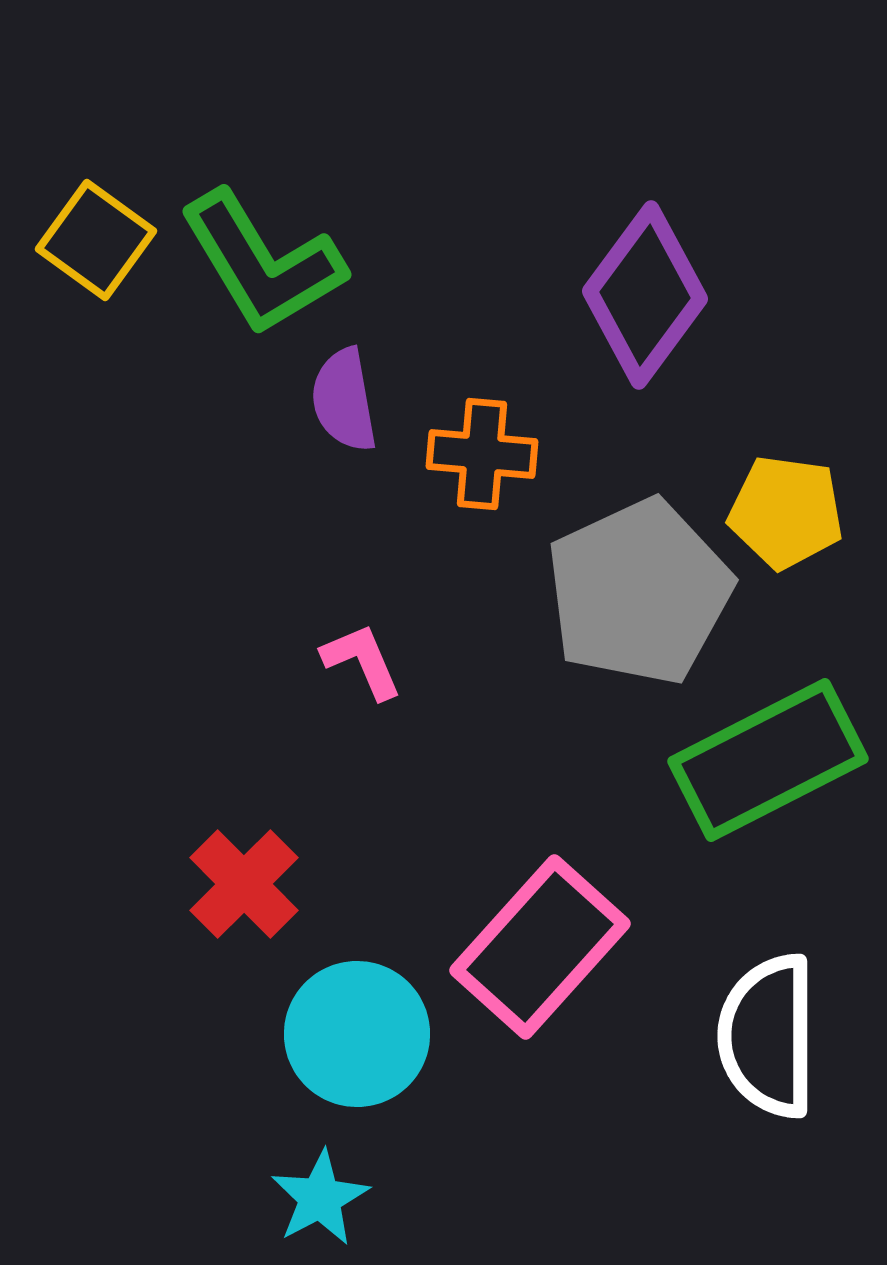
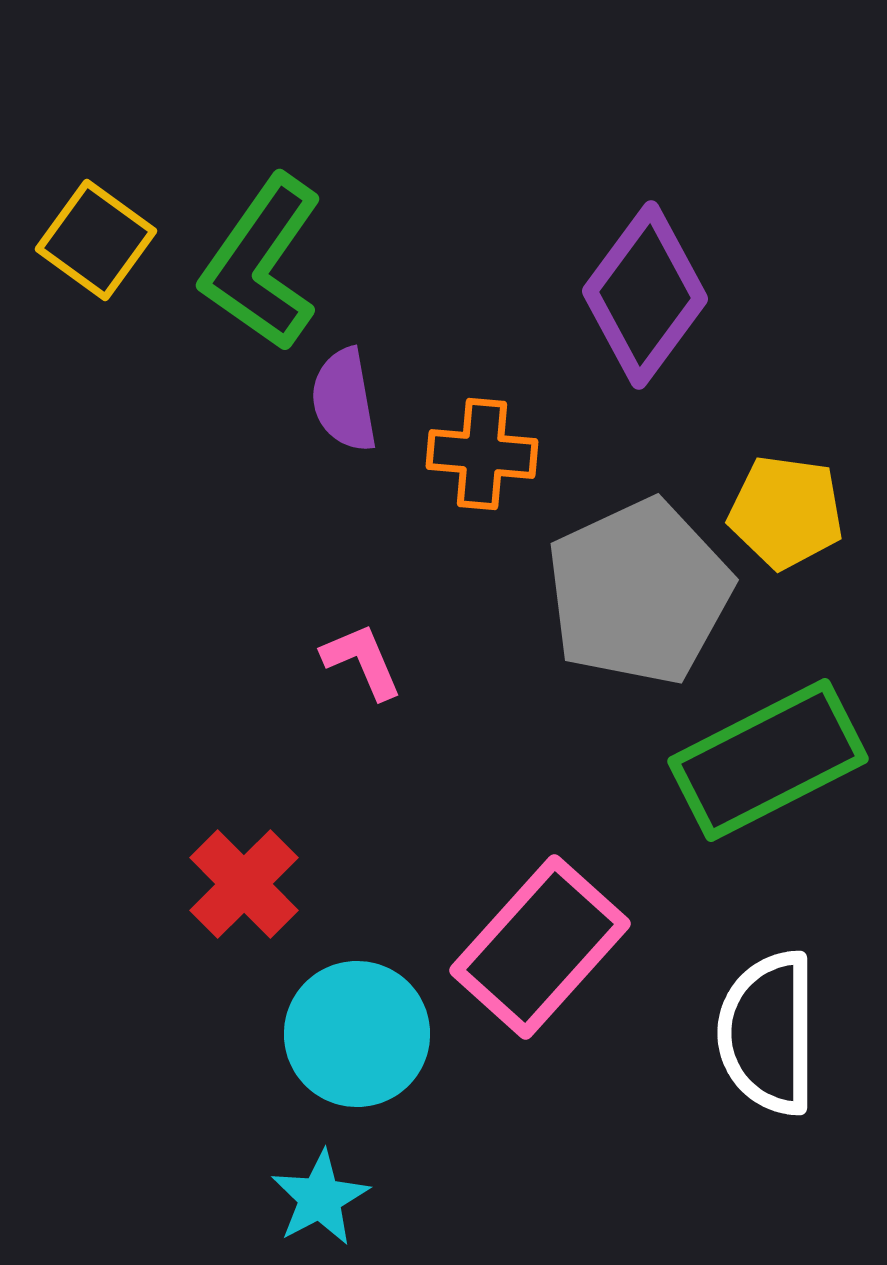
green L-shape: rotated 66 degrees clockwise
white semicircle: moved 3 px up
